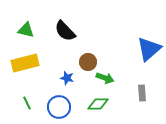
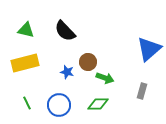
blue star: moved 6 px up
gray rectangle: moved 2 px up; rotated 21 degrees clockwise
blue circle: moved 2 px up
